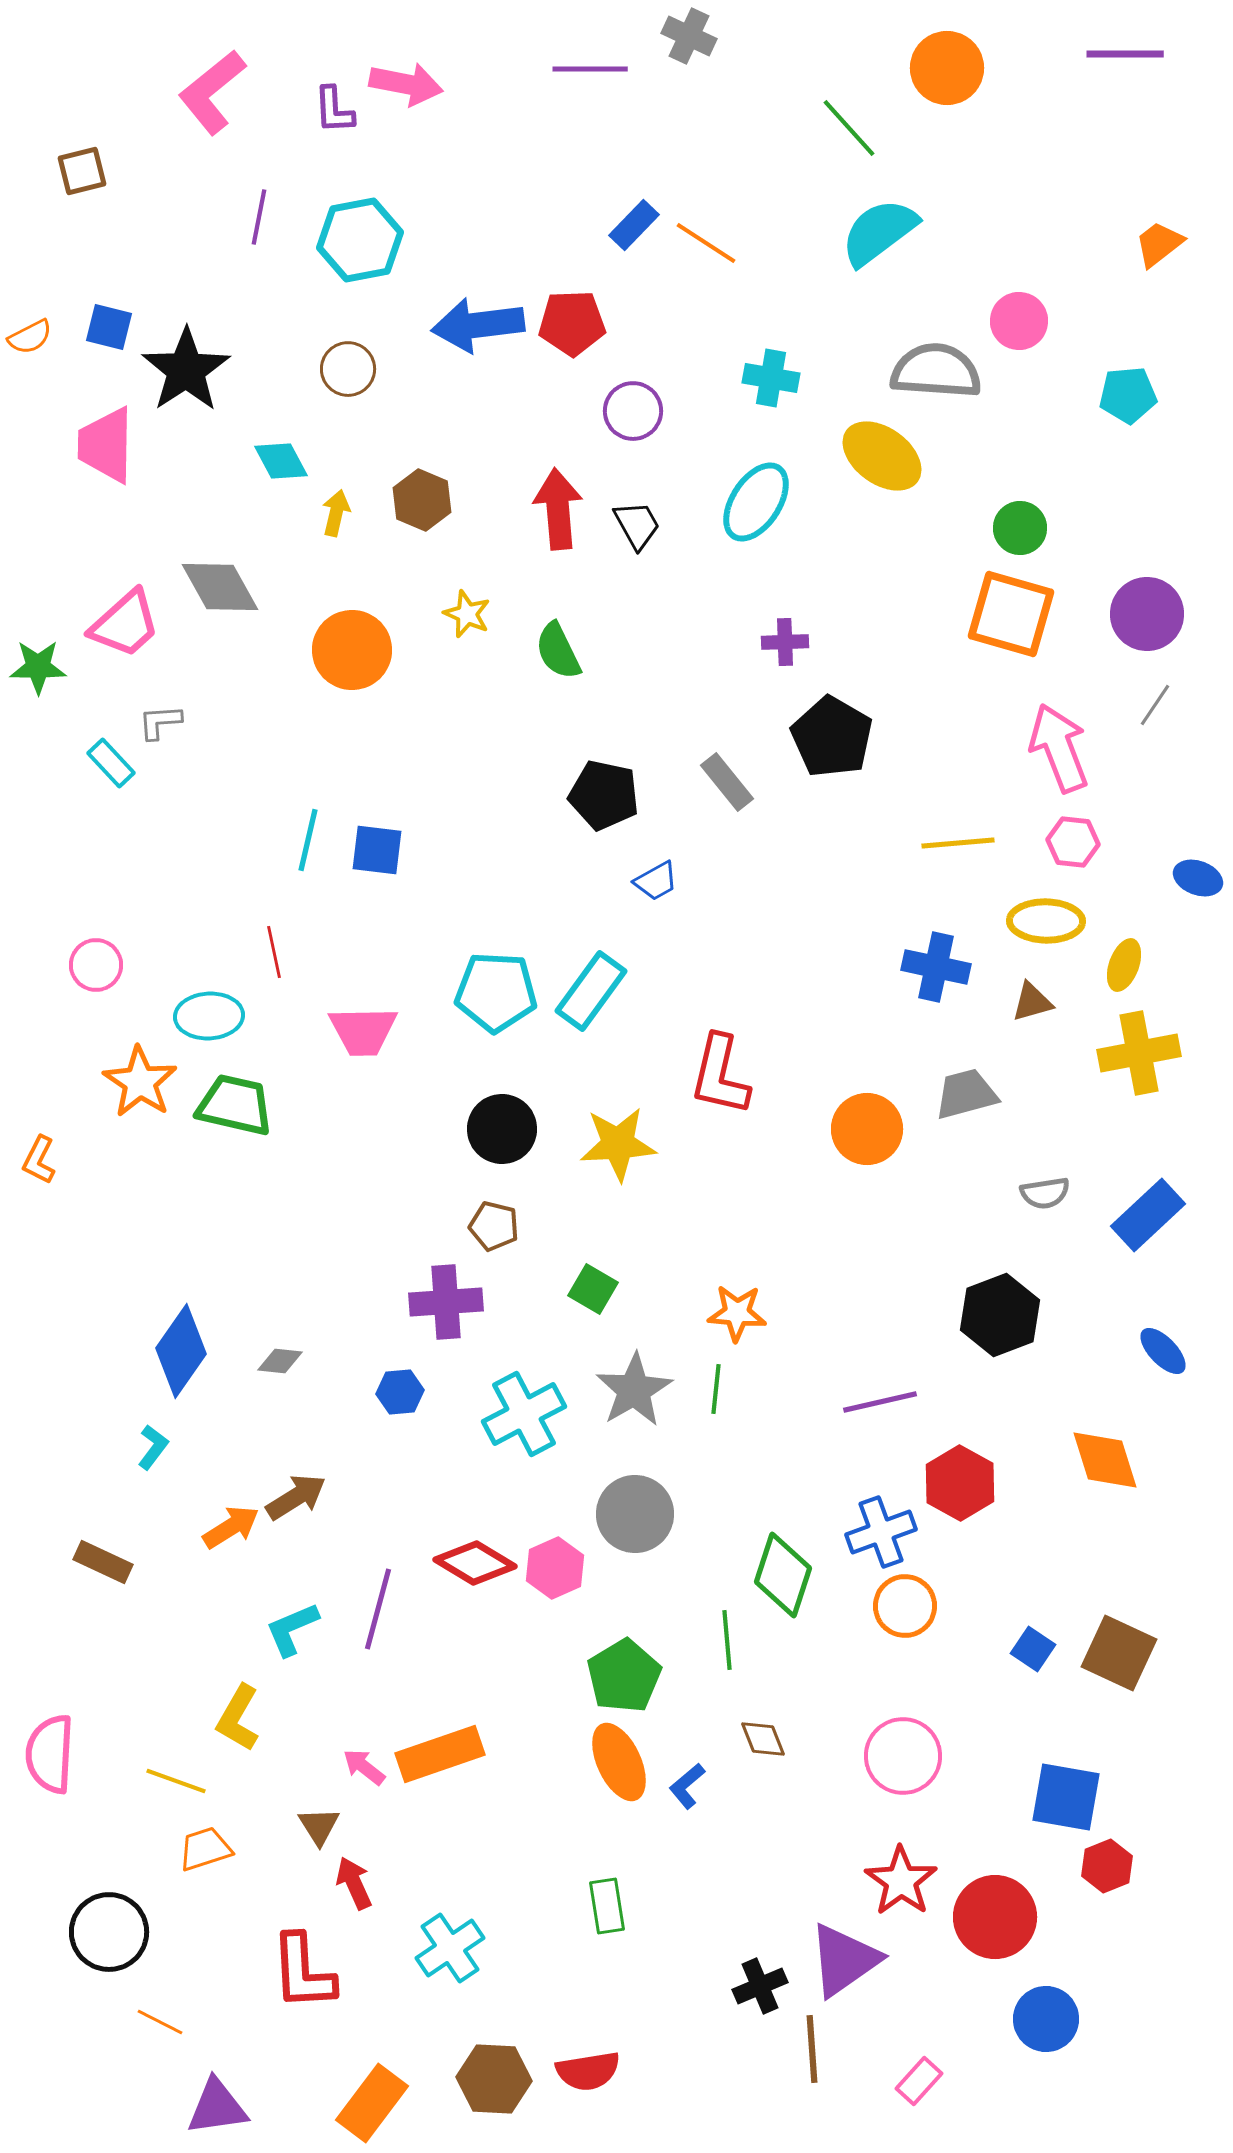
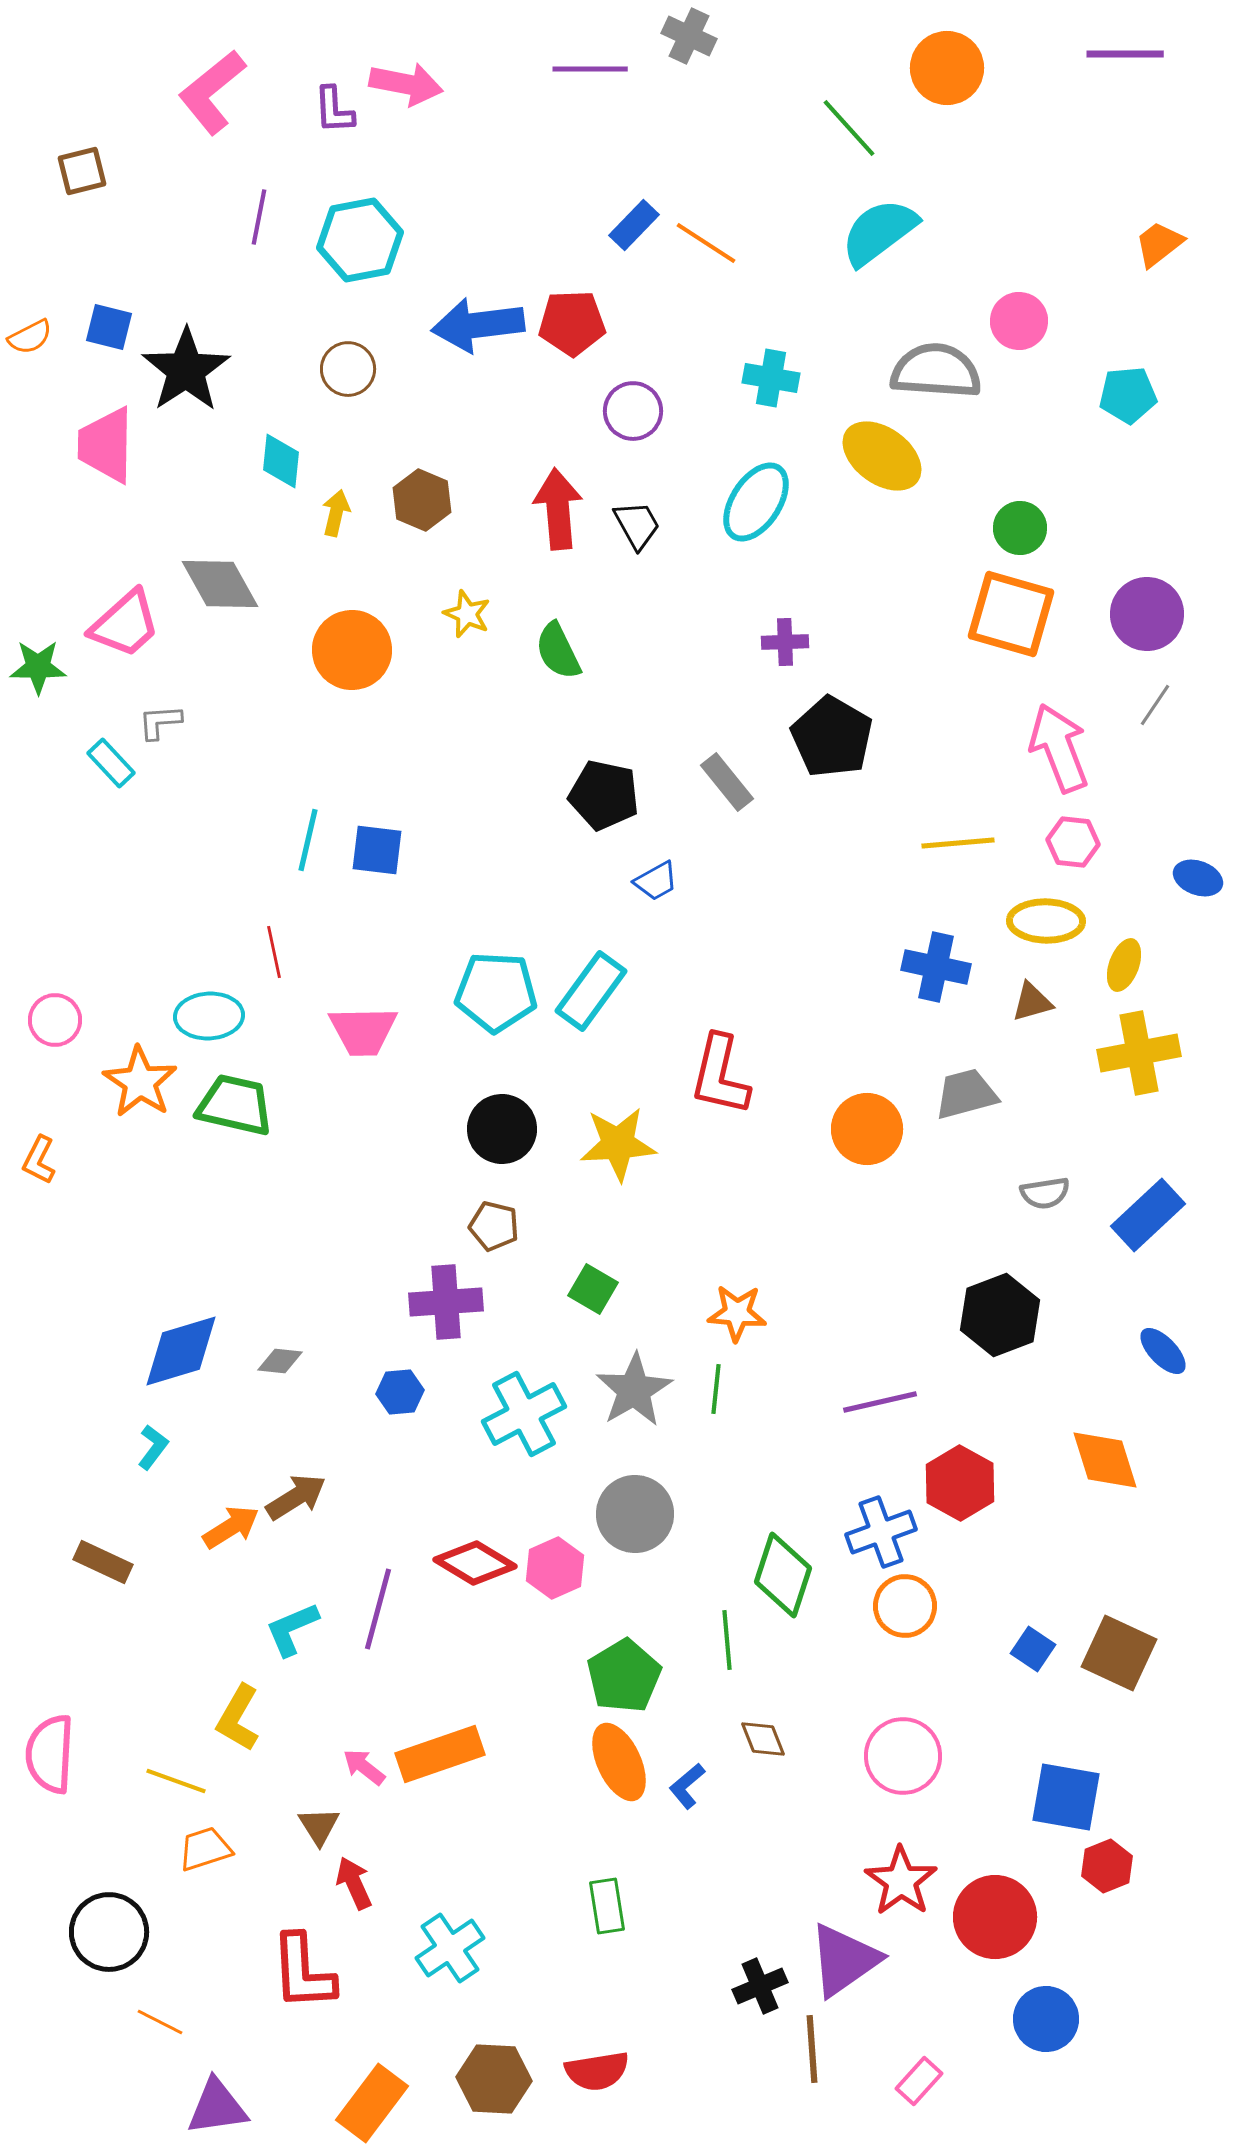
cyan diamond at (281, 461): rotated 34 degrees clockwise
gray diamond at (220, 587): moved 3 px up
pink circle at (96, 965): moved 41 px left, 55 px down
blue diamond at (181, 1351): rotated 38 degrees clockwise
red semicircle at (588, 2071): moved 9 px right
